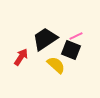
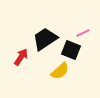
pink line: moved 7 px right, 3 px up
yellow semicircle: moved 4 px right, 6 px down; rotated 96 degrees clockwise
